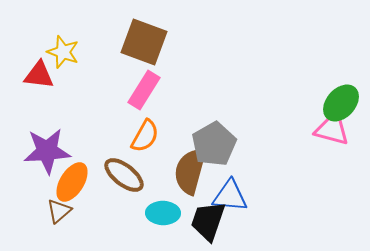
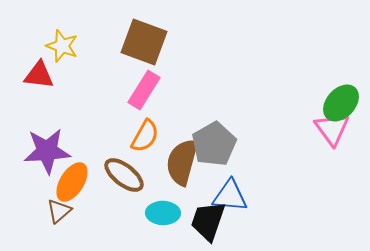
yellow star: moved 1 px left, 6 px up
pink triangle: rotated 39 degrees clockwise
brown semicircle: moved 8 px left, 9 px up
